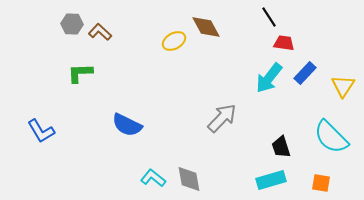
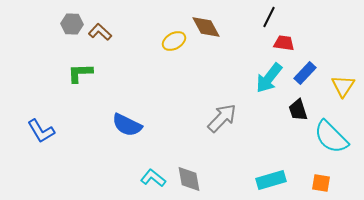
black line: rotated 60 degrees clockwise
black trapezoid: moved 17 px right, 37 px up
